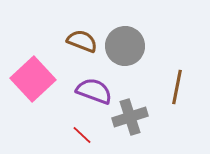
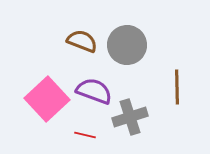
gray circle: moved 2 px right, 1 px up
pink square: moved 14 px right, 20 px down
brown line: rotated 12 degrees counterclockwise
red line: moved 3 px right; rotated 30 degrees counterclockwise
